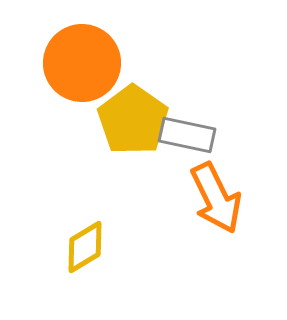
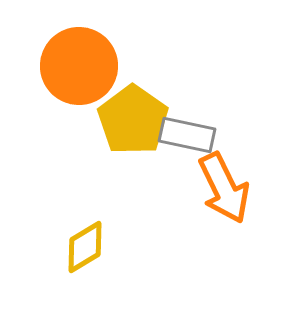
orange circle: moved 3 px left, 3 px down
orange arrow: moved 8 px right, 10 px up
